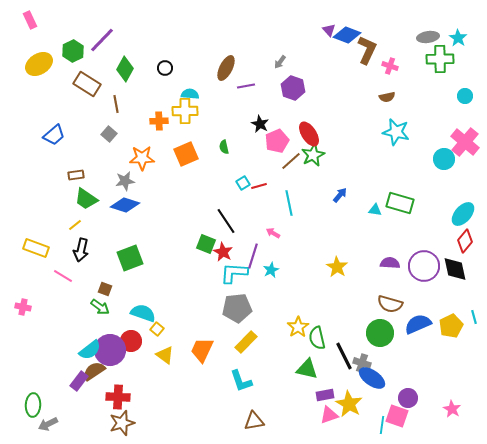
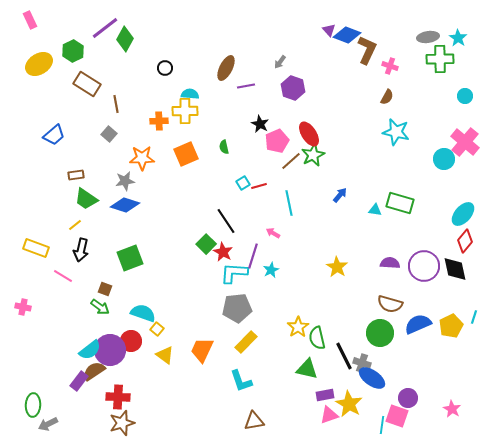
purple line at (102, 40): moved 3 px right, 12 px up; rotated 8 degrees clockwise
green diamond at (125, 69): moved 30 px up
brown semicircle at (387, 97): rotated 49 degrees counterclockwise
green square at (206, 244): rotated 24 degrees clockwise
cyan line at (474, 317): rotated 32 degrees clockwise
